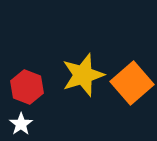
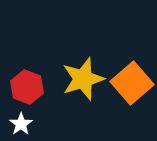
yellow star: moved 4 px down
